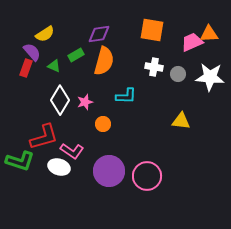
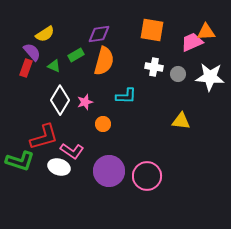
orange triangle: moved 3 px left, 2 px up
